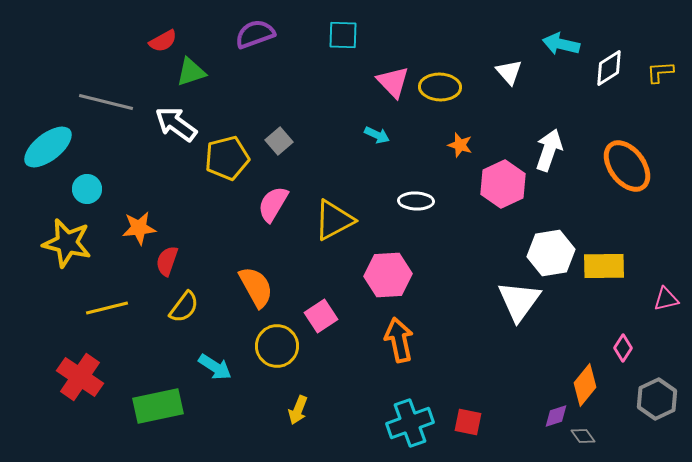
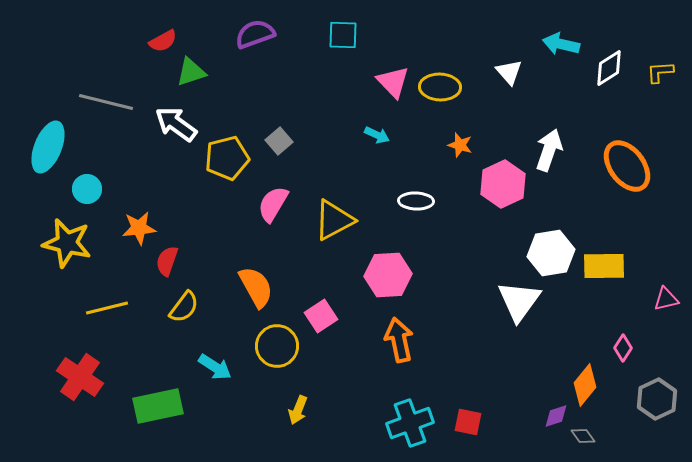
cyan ellipse at (48, 147): rotated 30 degrees counterclockwise
